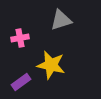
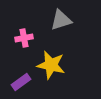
pink cross: moved 4 px right
